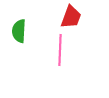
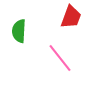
pink line: moved 8 px down; rotated 40 degrees counterclockwise
